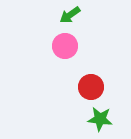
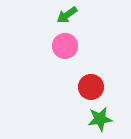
green arrow: moved 3 px left
green star: rotated 15 degrees counterclockwise
